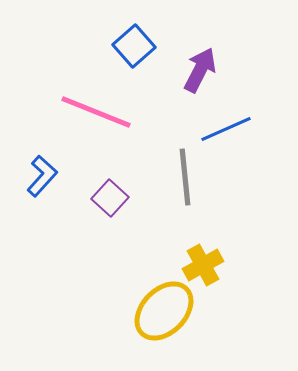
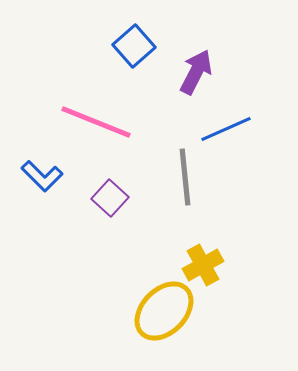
purple arrow: moved 4 px left, 2 px down
pink line: moved 10 px down
blue L-shape: rotated 93 degrees clockwise
